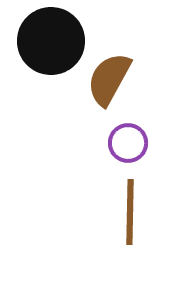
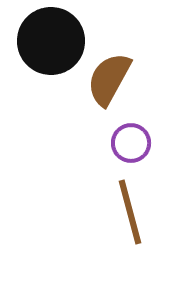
purple circle: moved 3 px right
brown line: rotated 16 degrees counterclockwise
